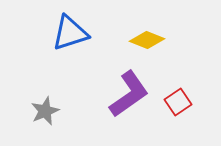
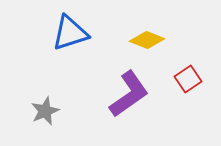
red square: moved 10 px right, 23 px up
